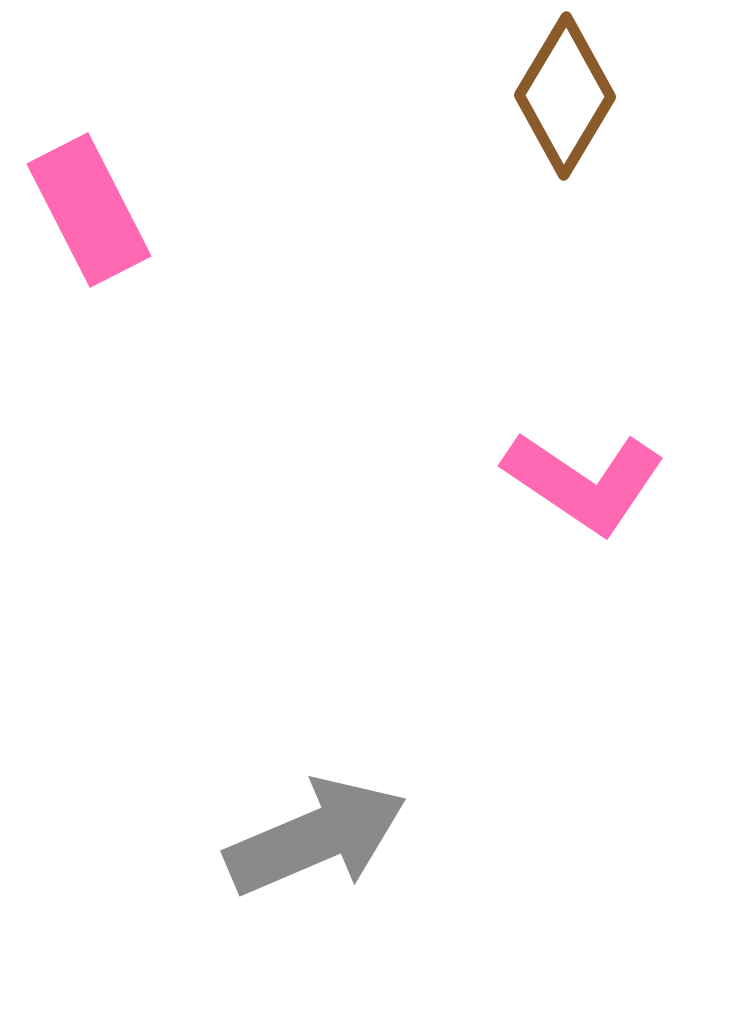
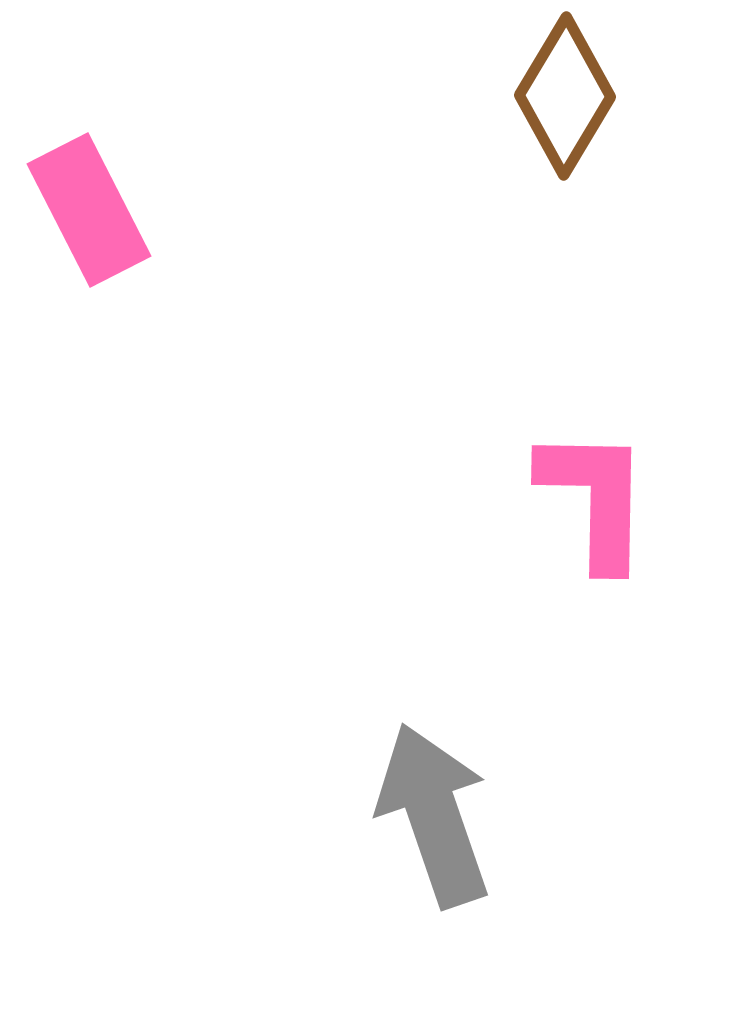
pink L-shape: moved 11 px right, 16 px down; rotated 123 degrees counterclockwise
gray arrow: moved 118 px right, 22 px up; rotated 86 degrees counterclockwise
